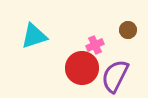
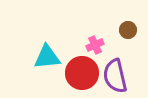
cyan triangle: moved 13 px right, 21 px down; rotated 12 degrees clockwise
red circle: moved 5 px down
purple semicircle: rotated 40 degrees counterclockwise
